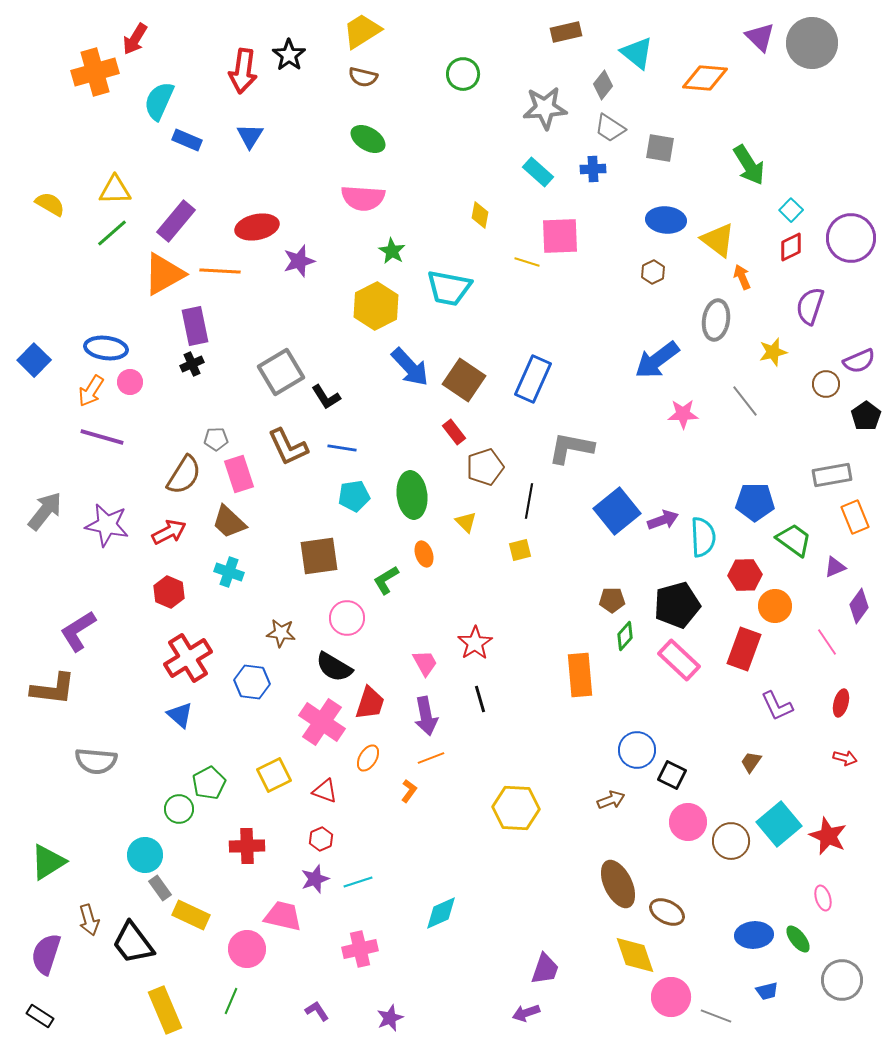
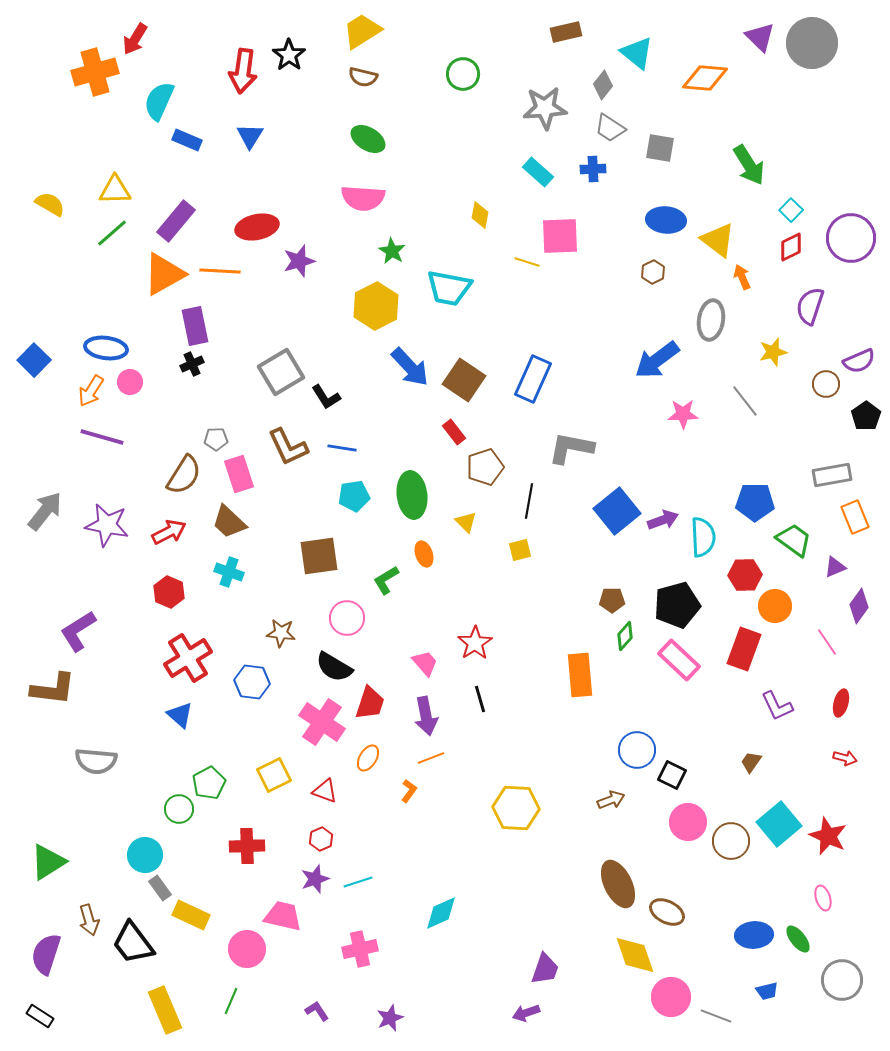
gray ellipse at (716, 320): moved 5 px left
pink trapezoid at (425, 663): rotated 12 degrees counterclockwise
